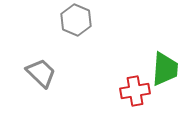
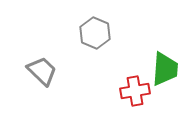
gray hexagon: moved 19 px right, 13 px down
gray trapezoid: moved 1 px right, 2 px up
